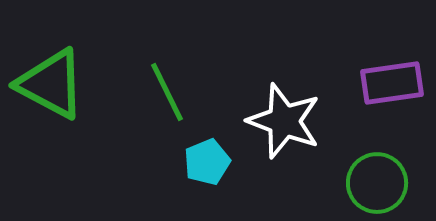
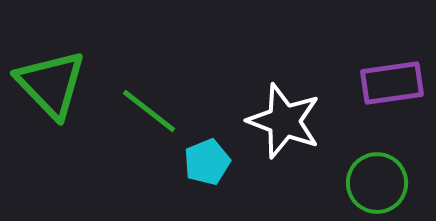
green triangle: rotated 18 degrees clockwise
green line: moved 18 px left, 19 px down; rotated 26 degrees counterclockwise
